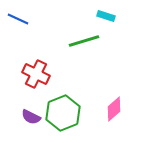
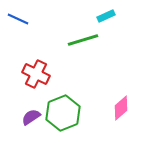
cyan rectangle: rotated 42 degrees counterclockwise
green line: moved 1 px left, 1 px up
pink diamond: moved 7 px right, 1 px up
purple semicircle: rotated 120 degrees clockwise
